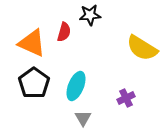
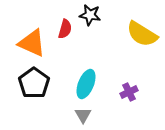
black star: rotated 15 degrees clockwise
red semicircle: moved 1 px right, 3 px up
yellow semicircle: moved 14 px up
cyan ellipse: moved 10 px right, 2 px up
purple cross: moved 3 px right, 6 px up
gray triangle: moved 3 px up
